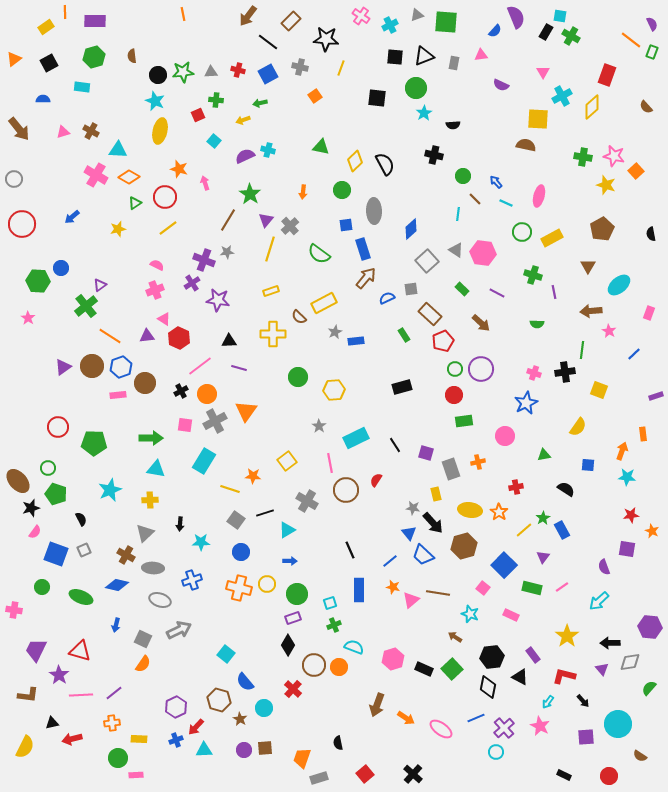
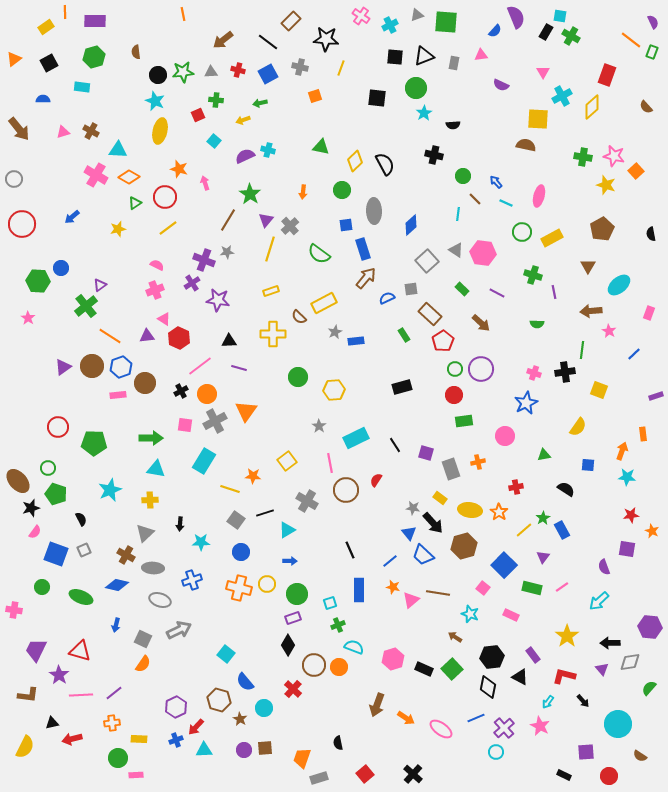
brown arrow at (248, 16): moved 25 px left, 24 px down; rotated 15 degrees clockwise
purple semicircle at (652, 24): moved 1 px right, 2 px up
brown semicircle at (132, 56): moved 4 px right, 4 px up
orange square at (315, 96): rotated 16 degrees clockwise
blue diamond at (411, 229): moved 4 px up
red pentagon at (443, 341): rotated 10 degrees counterclockwise
yellow rectangle at (436, 494): moved 4 px right, 4 px down; rotated 40 degrees counterclockwise
green cross at (334, 625): moved 4 px right
purple square at (586, 737): moved 15 px down
